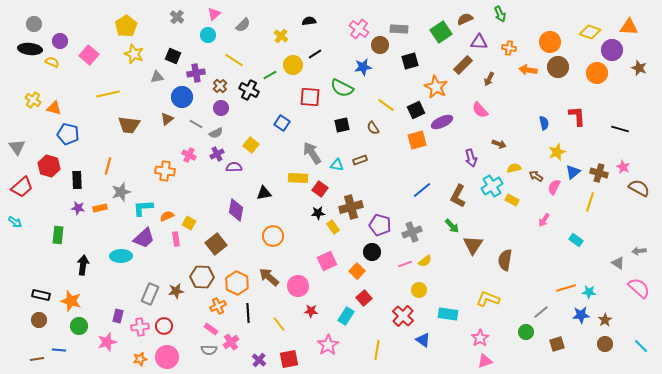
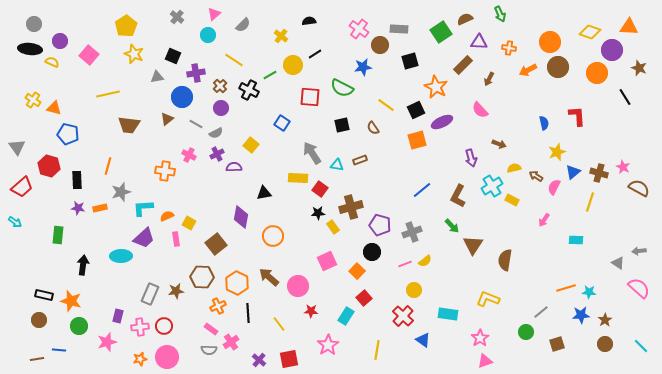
orange arrow at (528, 70): rotated 36 degrees counterclockwise
black line at (620, 129): moved 5 px right, 32 px up; rotated 42 degrees clockwise
purple diamond at (236, 210): moved 5 px right, 7 px down
cyan rectangle at (576, 240): rotated 32 degrees counterclockwise
yellow circle at (419, 290): moved 5 px left
black rectangle at (41, 295): moved 3 px right
